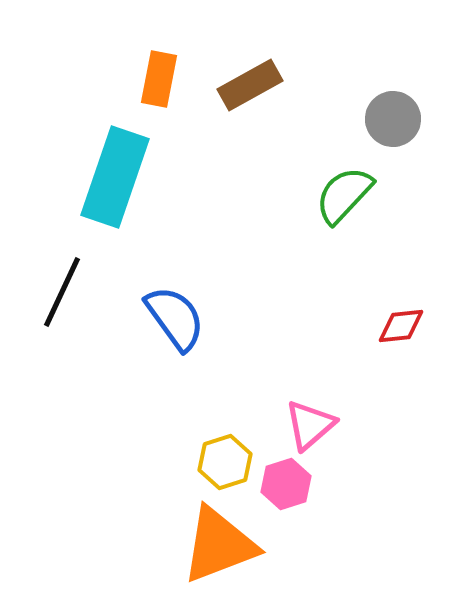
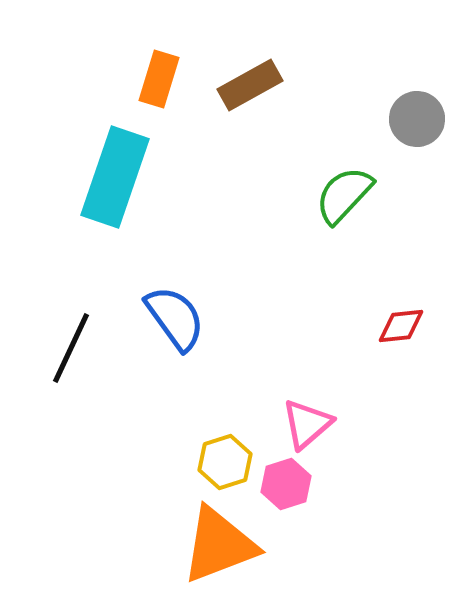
orange rectangle: rotated 6 degrees clockwise
gray circle: moved 24 px right
black line: moved 9 px right, 56 px down
pink triangle: moved 3 px left, 1 px up
